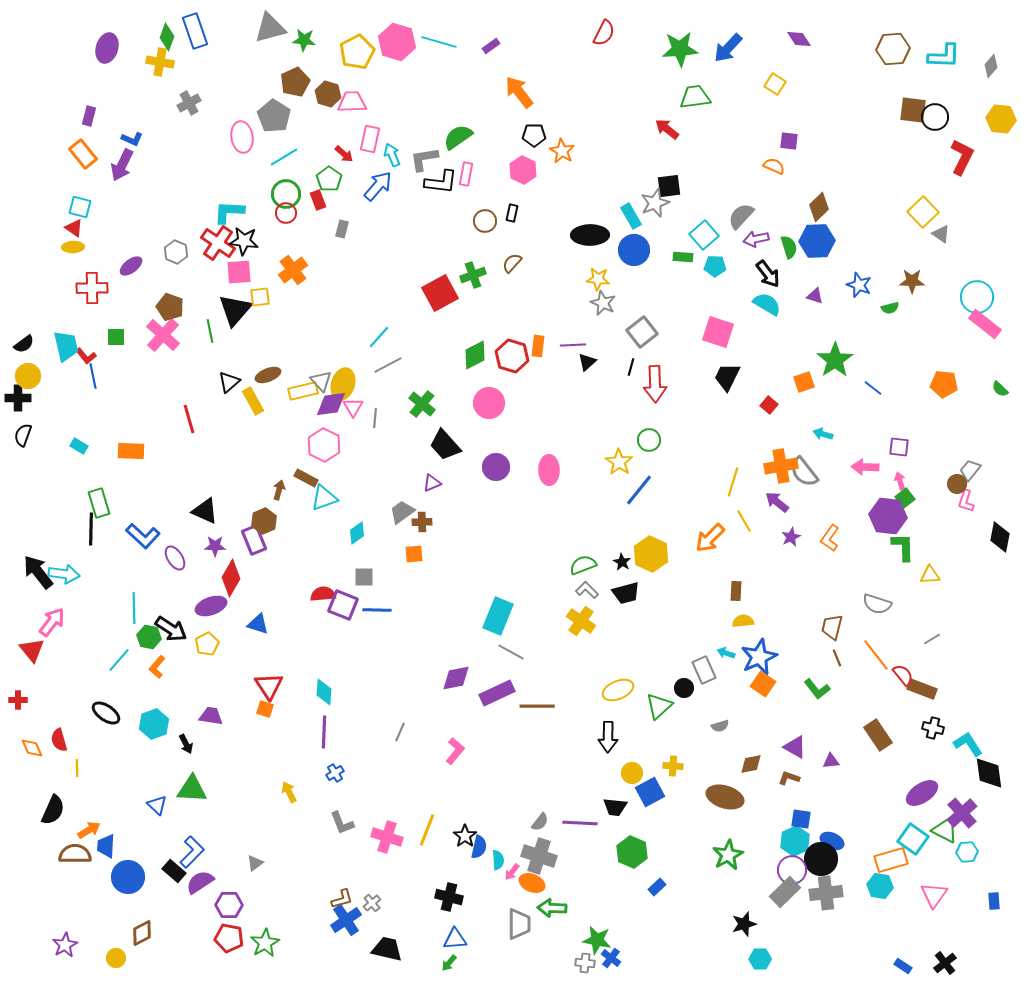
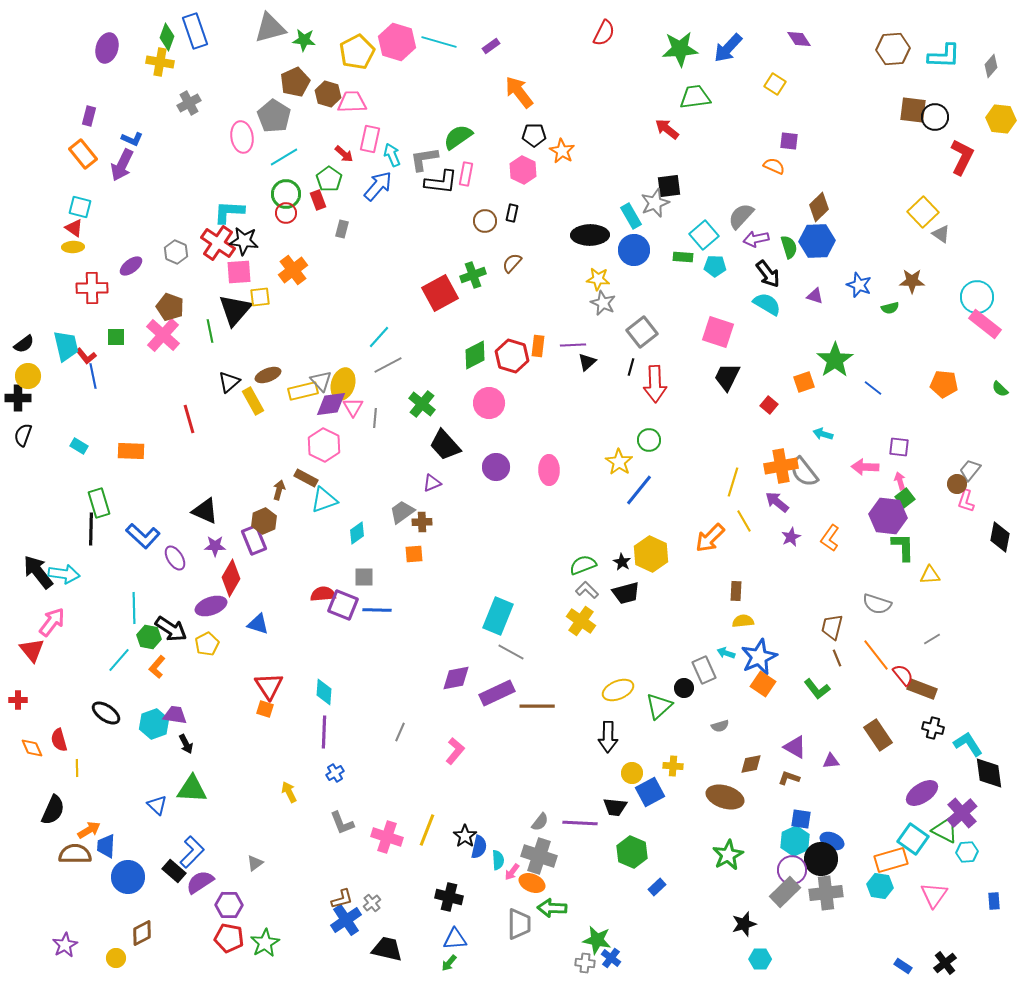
cyan triangle at (324, 498): moved 2 px down
purple trapezoid at (211, 716): moved 36 px left, 1 px up
